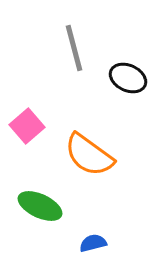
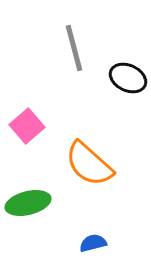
orange semicircle: moved 9 px down; rotated 6 degrees clockwise
green ellipse: moved 12 px left, 3 px up; rotated 39 degrees counterclockwise
